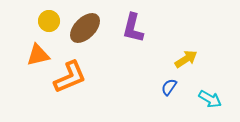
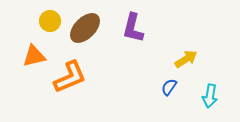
yellow circle: moved 1 px right
orange triangle: moved 4 px left, 1 px down
cyan arrow: moved 3 px up; rotated 70 degrees clockwise
